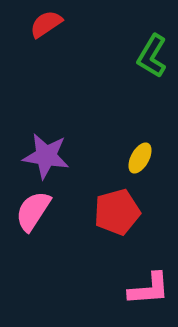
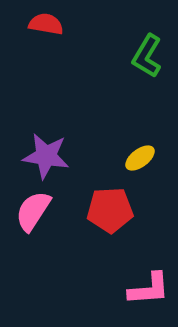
red semicircle: rotated 44 degrees clockwise
green L-shape: moved 5 px left
yellow ellipse: rotated 24 degrees clockwise
red pentagon: moved 7 px left, 2 px up; rotated 12 degrees clockwise
